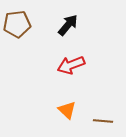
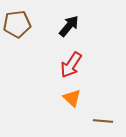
black arrow: moved 1 px right, 1 px down
red arrow: rotated 36 degrees counterclockwise
orange triangle: moved 5 px right, 12 px up
